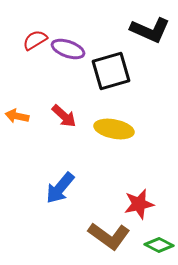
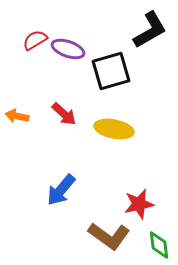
black L-shape: rotated 54 degrees counterclockwise
red arrow: moved 2 px up
blue arrow: moved 1 px right, 2 px down
green diamond: rotated 56 degrees clockwise
